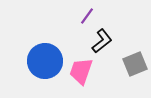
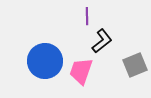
purple line: rotated 36 degrees counterclockwise
gray square: moved 1 px down
